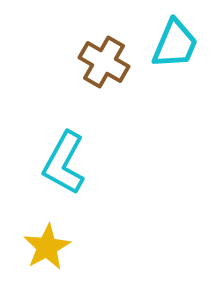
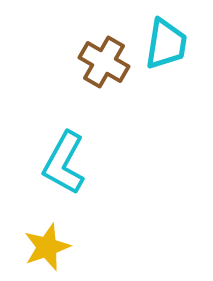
cyan trapezoid: moved 9 px left; rotated 14 degrees counterclockwise
yellow star: rotated 9 degrees clockwise
